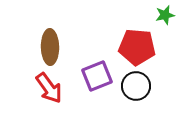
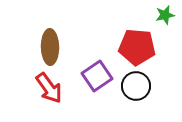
purple square: rotated 12 degrees counterclockwise
